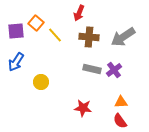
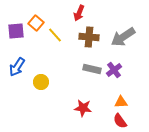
blue arrow: moved 1 px right, 5 px down
